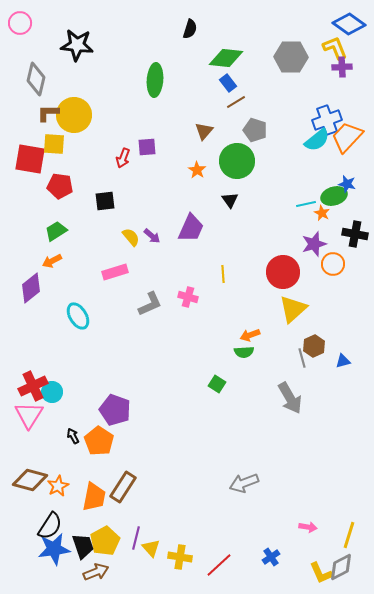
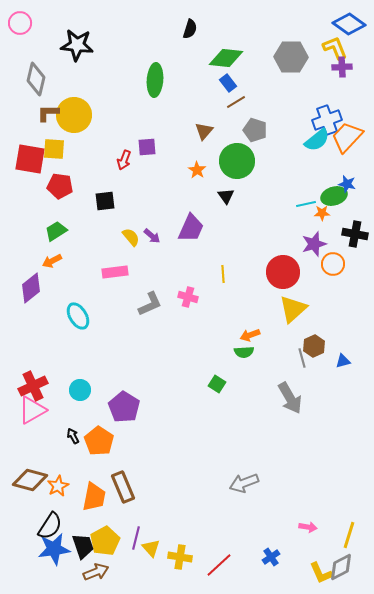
yellow square at (54, 144): moved 5 px down
red arrow at (123, 158): moved 1 px right, 2 px down
black triangle at (230, 200): moved 4 px left, 4 px up
orange star at (322, 213): rotated 28 degrees counterclockwise
pink rectangle at (115, 272): rotated 10 degrees clockwise
cyan circle at (52, 392): moved 28 px right, 2 px up
purple pentagon at (115, 410): moved 9 px right, 3 px up; rotated 12 degrees clockwise
pink triangle at (29, 415): moved 3 px right, 5 px up; rotated 28 degrees clockwise
brown rectangle at (123, 487): rotated 56 degrees counterclockwise
